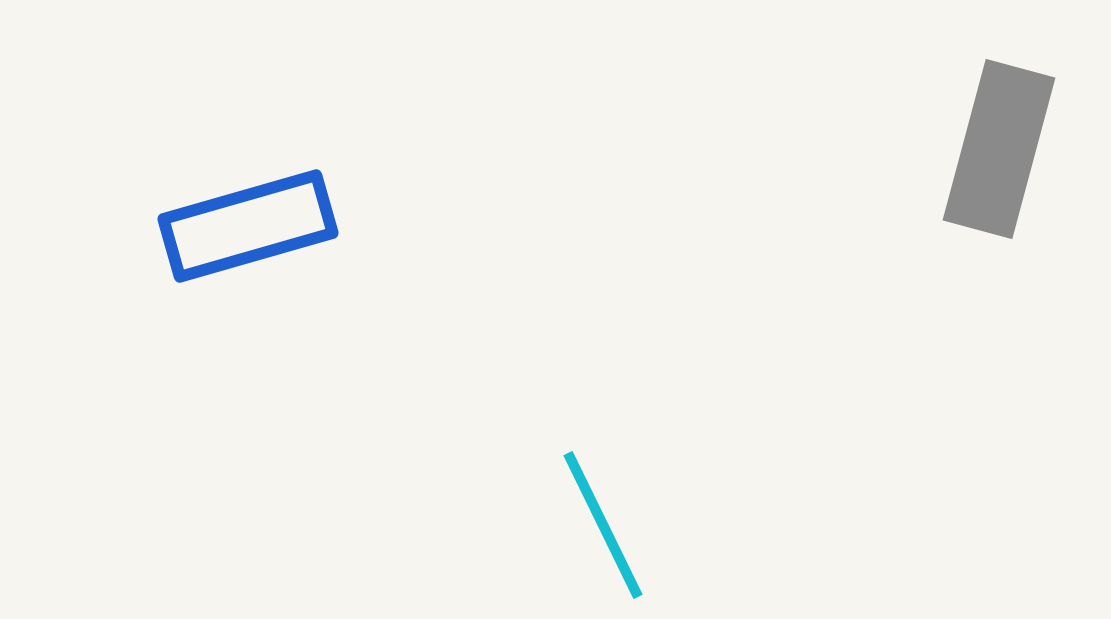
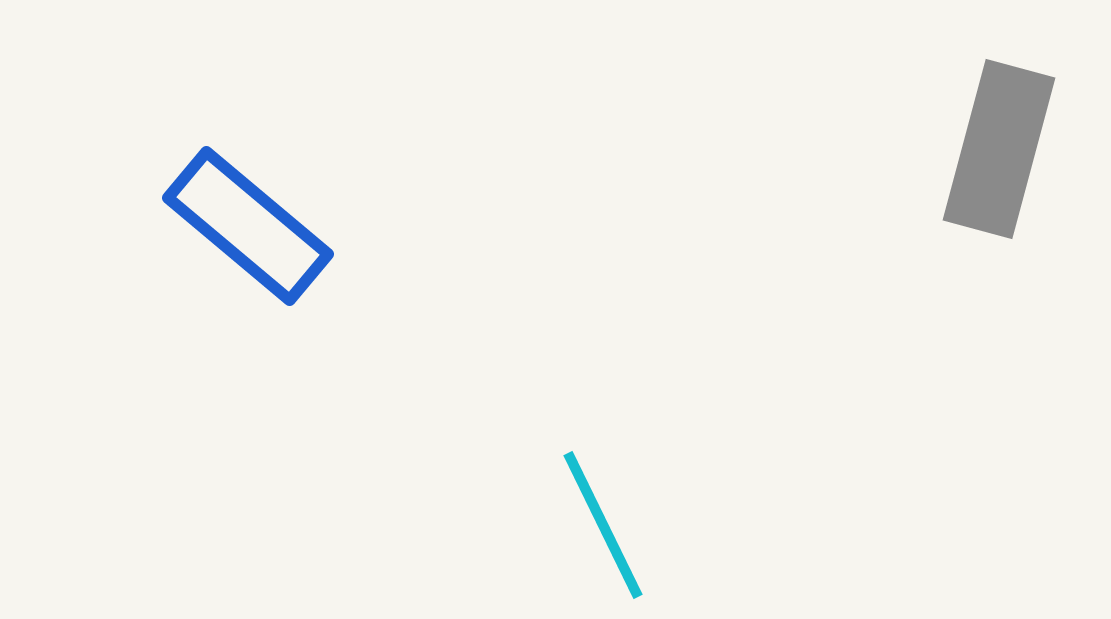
blue rectangle: rotated 56 degrees clockwise
